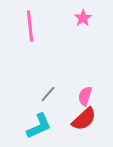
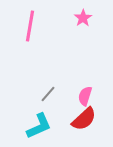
pink line: rotated 16 degrees clockwise
